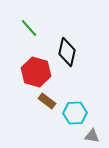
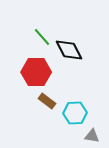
green line: moved 13 px right, 9 px down
black diamond: moved 2 px right, 2 px up; rotated 40 degrees counterclockwise
red hexagon: rotated 16 degrees counterclockwise
